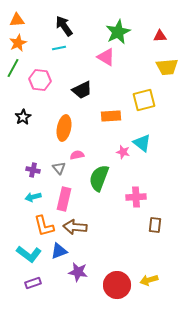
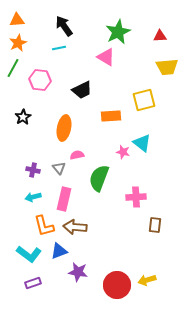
yellow arrow: moved 2 px left
